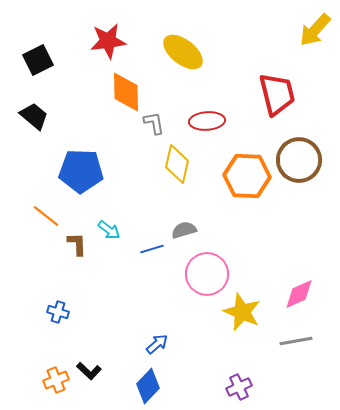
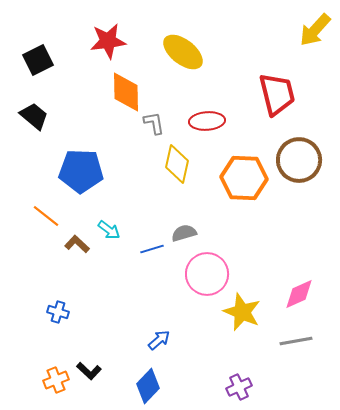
orange hexagon: moved 3 px left, 2 px down
gray semicircle: moved 3 px down
brown L-shape: rotated 45 degrees counterclockwise
blue arrow: moved 2 px right, 4 px up
